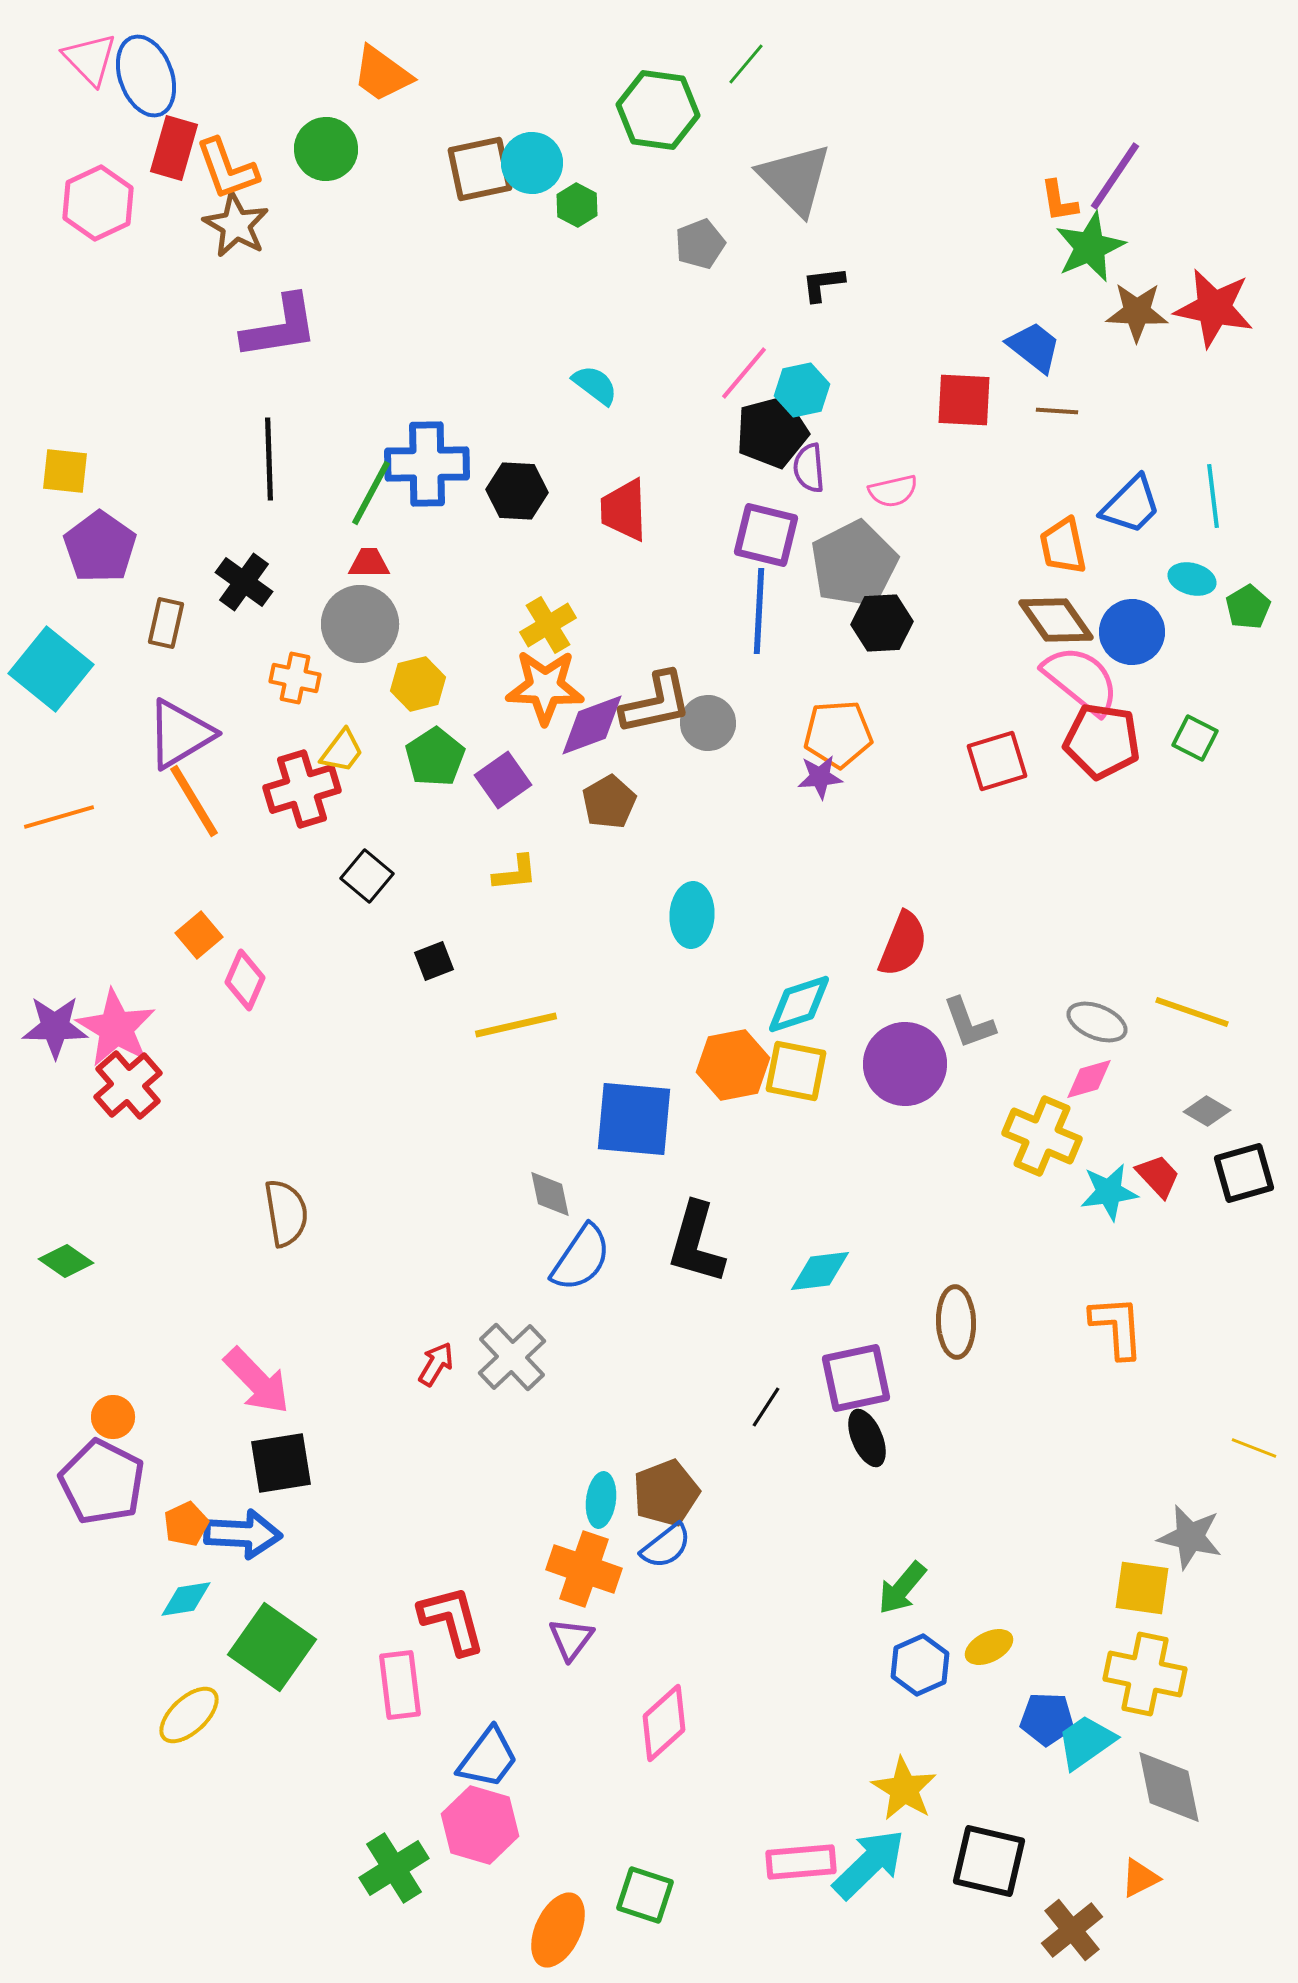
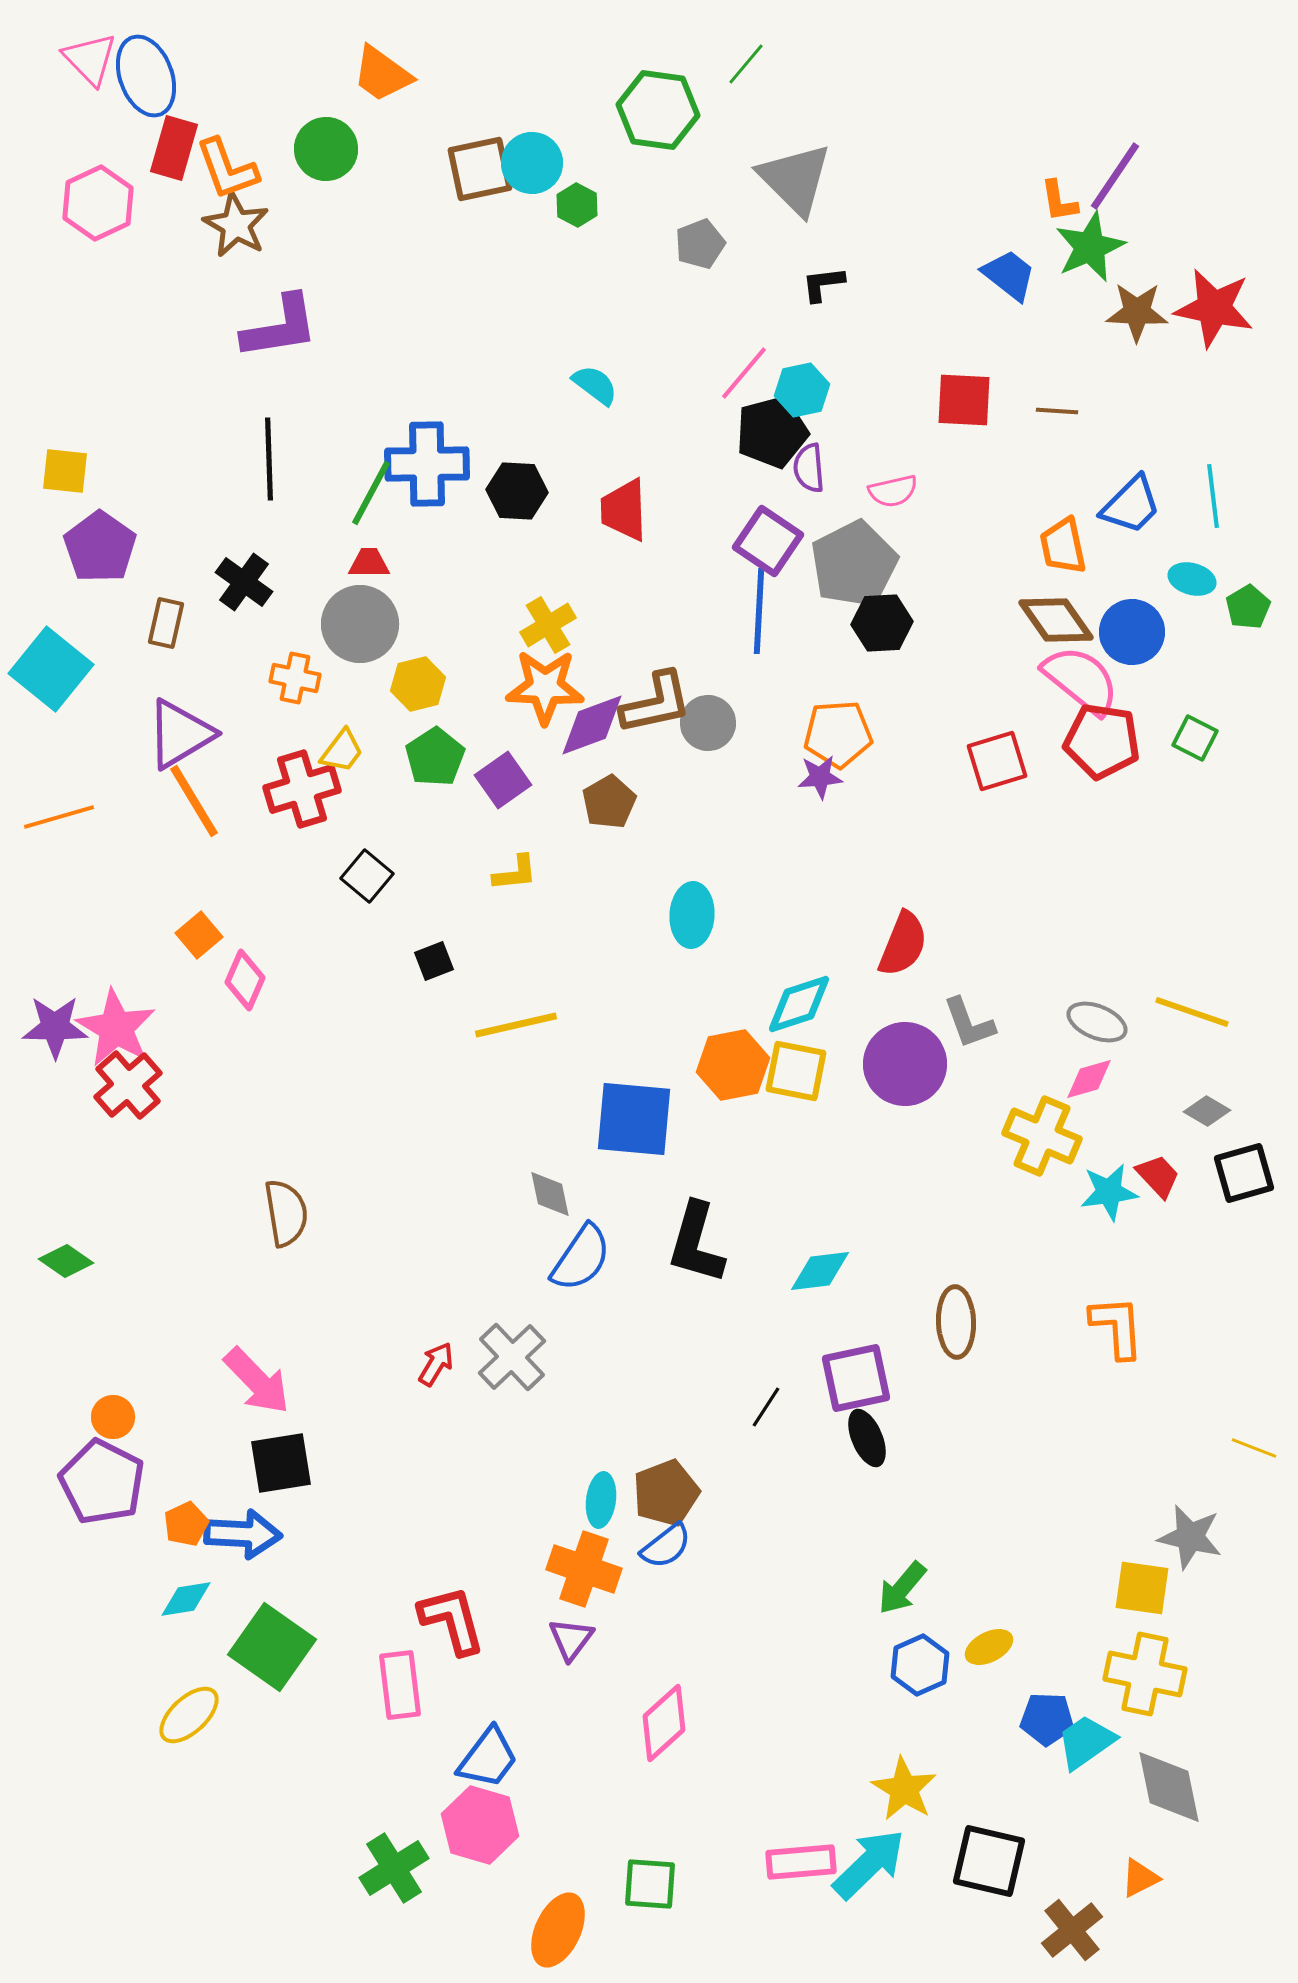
blue trapezoid at (1034, 347): moved 25 px left, 72 px up
purple square at (766, 535): moved 2 px right, 6 px down; rotated 20 degrees clockwise
green square at (645, 1895): moved 5 px right, 11 px up; rotated 14 degrees counterclockwise
